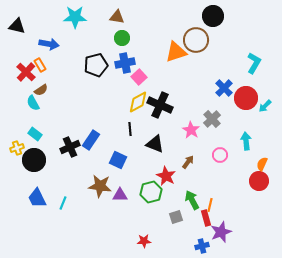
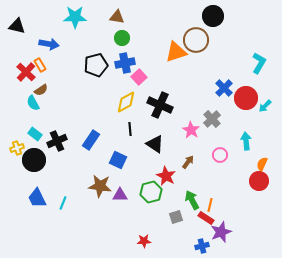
cyan L-shape at (254, 63): moved 5 px right
yellow diamond at (138, 102): moved 12 px left
black triangle at (155, 144): rotated 12 degrees clockwise
black cross at (70, 147): moved 13 px left, 6 px up
red rectangle at (206, 218): rotated 42 degrees counterclockwise
